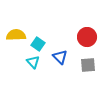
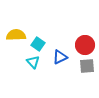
red circle: moved 2 px left, 8 px down
blue triangle: rotated 49 degrees clockwise
gray square: moved 1 px left, 1 px down
